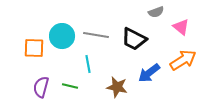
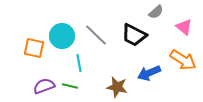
gray semicircle: rotated 21 degrees counterclockwise
pink triangle: moved 3 px right
gray line: rotated 35 degrees clockwise
black trapezoid: moved 4 px up
orange square: rotated 10 degrees clockwise
orange arrow: rotated 64 degrees clockwise
cyan line: moved 9 px left, 1 px up
blue arrow: rotated 15 degrees clockwise
purple semicircle: moved 3 px right, 1 px up; rotated 55 degrees clockwise
